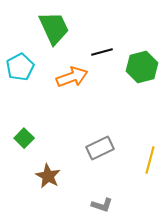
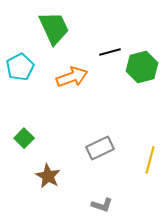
black line: moved 8 px right
